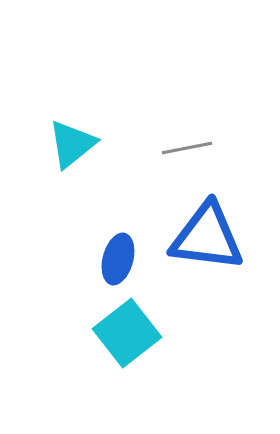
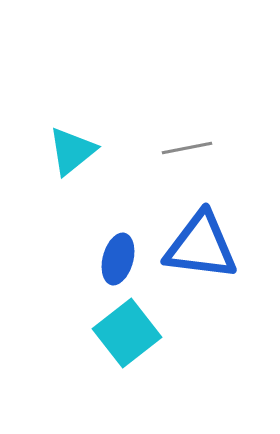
cyan triangle: moved 7 px down
blue triangle: moved 6 px left, 9 px down
